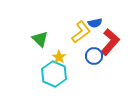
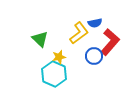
yellow L-shape: moved 2 px left, 1 px down
yellow star: rotated 24 degrees clockwise
